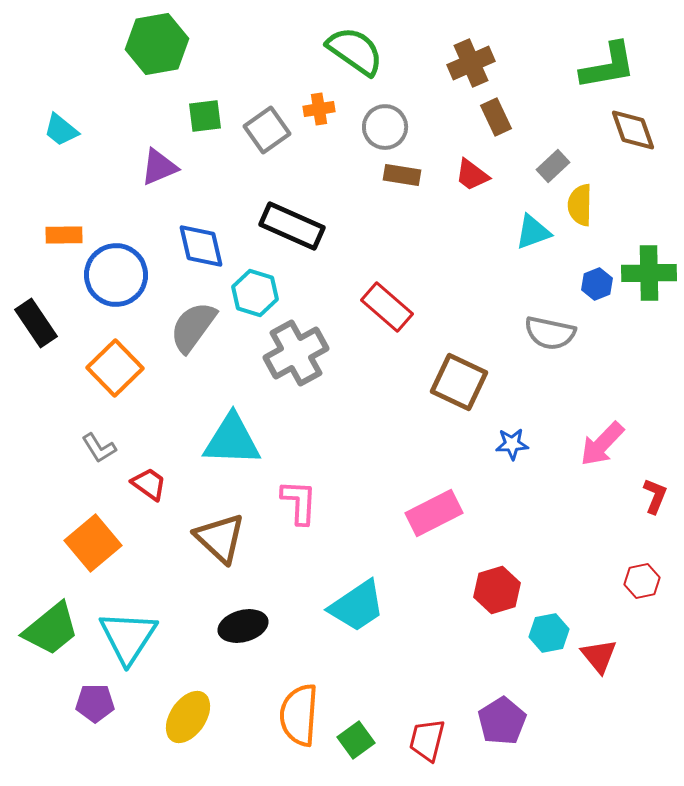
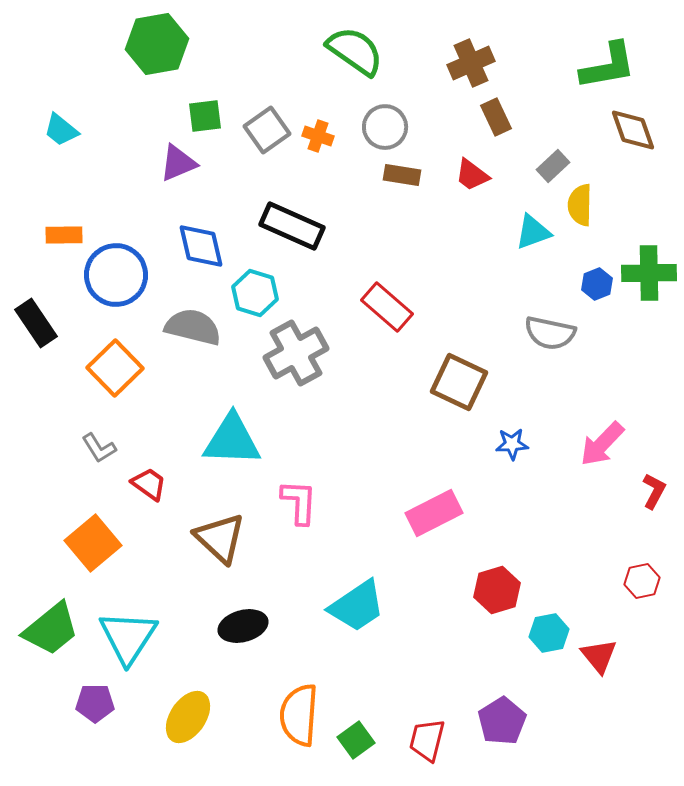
orange cross at (319, 109): moved 1 px left, 27 px down; rotated 28 degrees clockwise
purple triangle at (159, 167): moved 19 px right, 4 px up
gray semicircle at (193, 327): rotated 68 degrees clockwise
red L-shape at (655, 496): moved 1 px left, 5 px up; rotated 6 degrees clockwise
